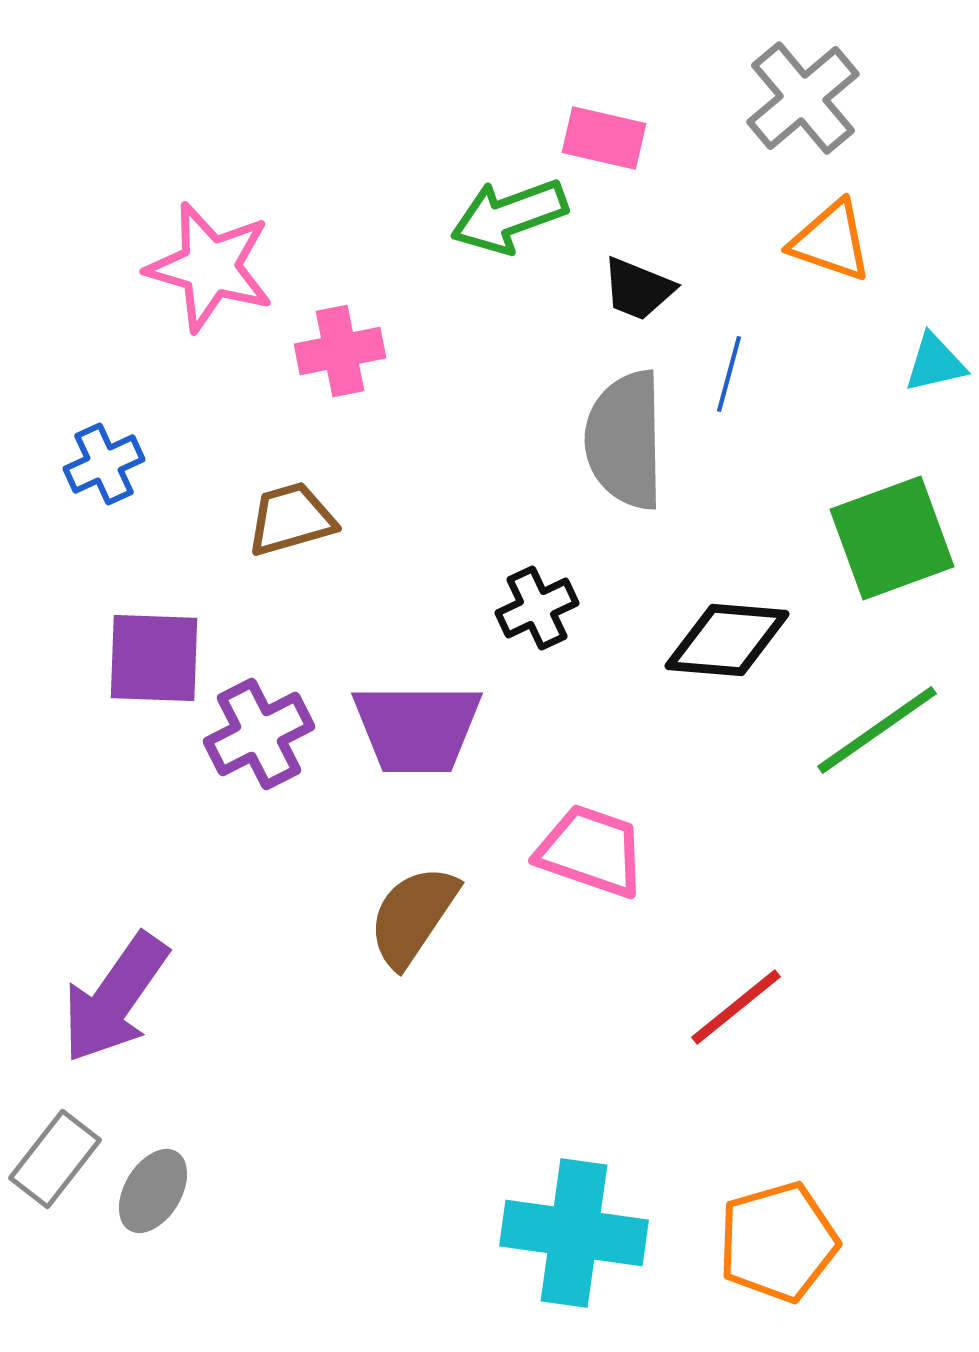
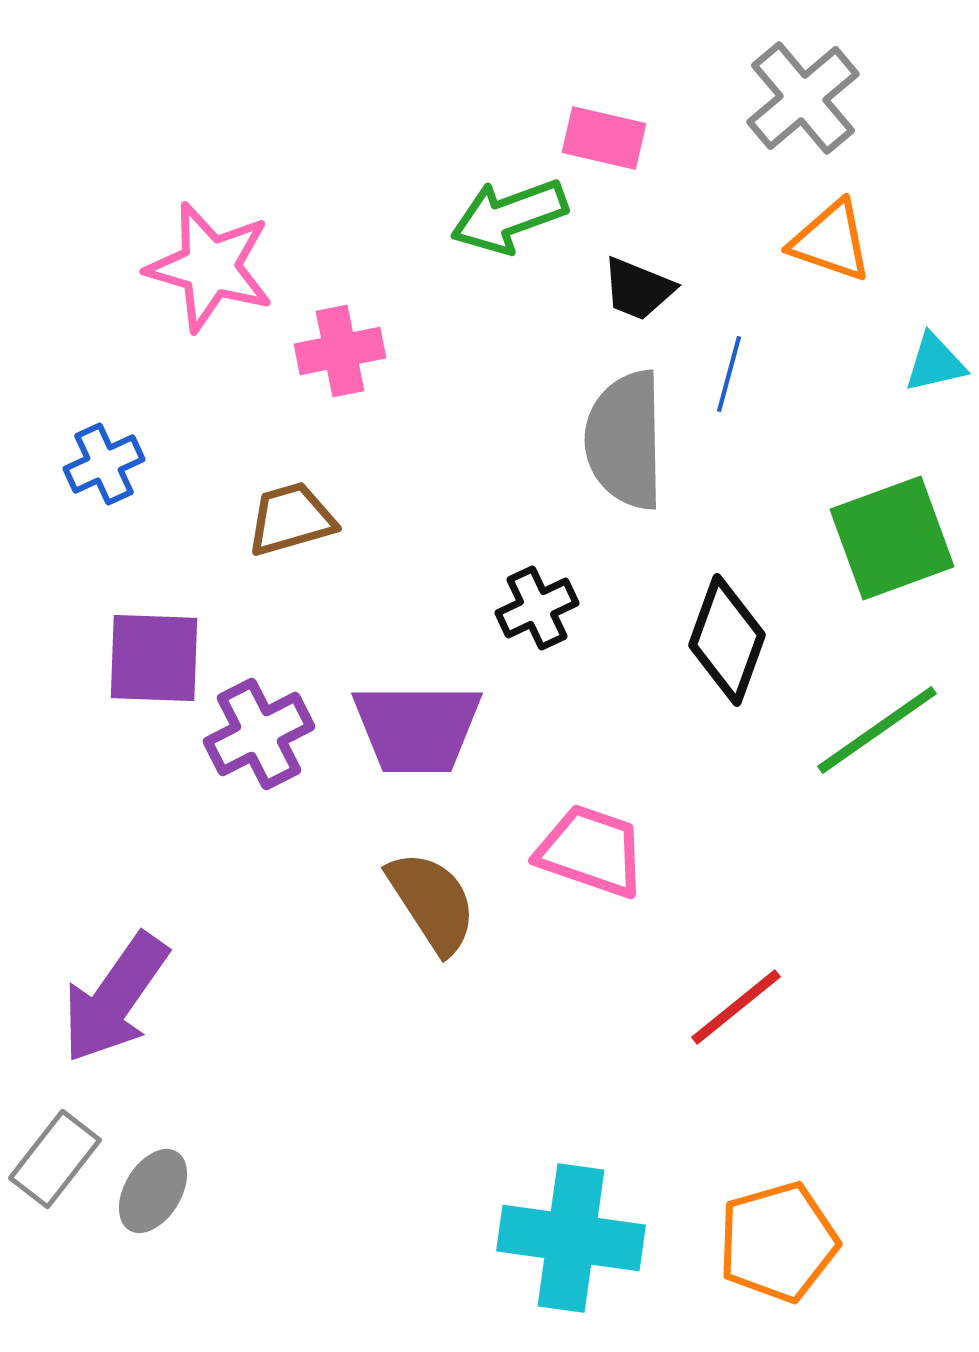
black diamond: rotated 75 degrees counterclockwise
brown semicircle: moved 19 px right, 14 px up; rotated 113 degrees clockwise
cyan cross: moved 3 px left, 5 px down
